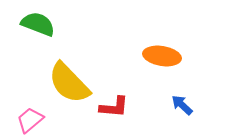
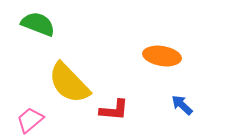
red L-shape: moved 3 px down
